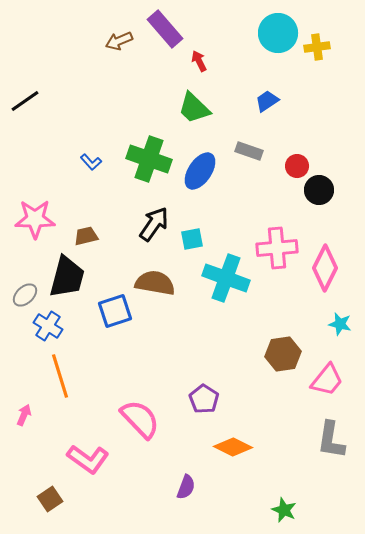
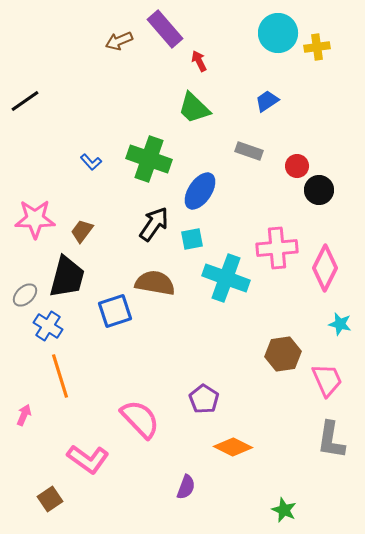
blue ellipse: moved 20 px down
brown trapezoid: moved 4 px left, 5 px up; rotated 40 degrees counterclockwise
pink trapezoid: rotated 63 degrees counterclockwise
